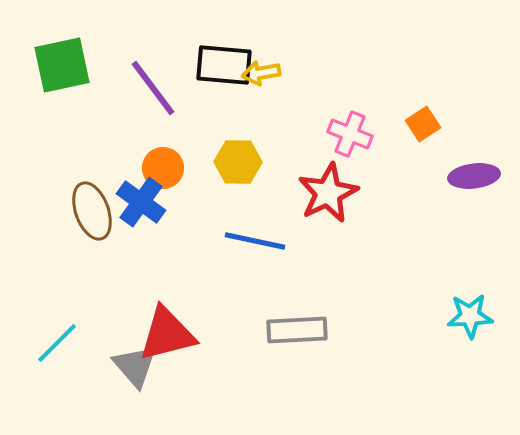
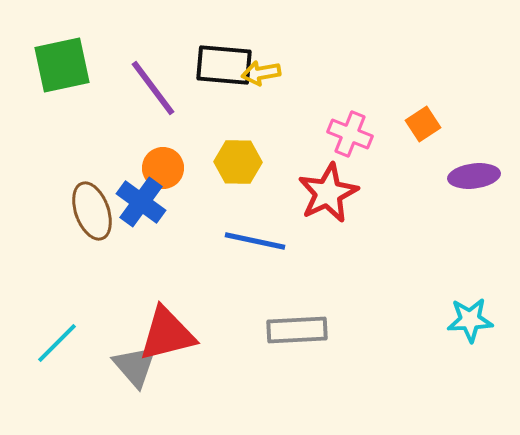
cyan star: moved 4 px down
